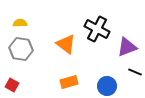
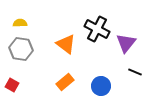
purple triangle: moved 1 px left, 4 px up; rotated 30 degrees counterclockwise
orange rectangle: moved 4 px left; rotated 24 degrees counterclockwise
blue circle: moved 6 px left
